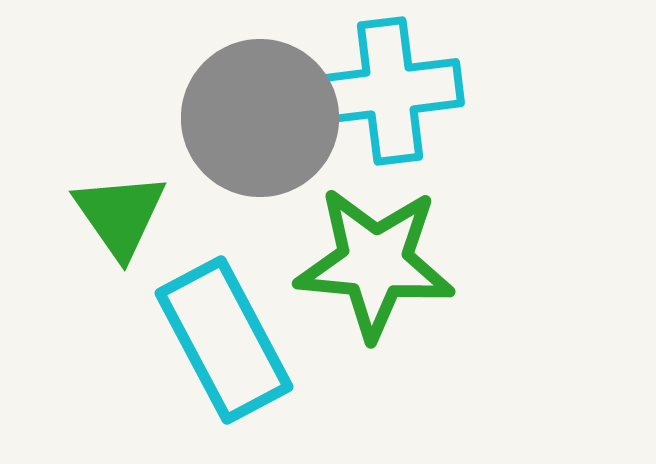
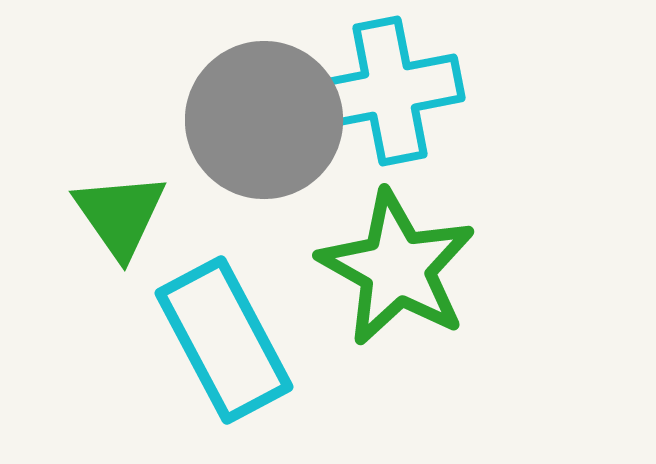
cyan cross: rotated 4 degrees counterclockwise
gray circle: moved 4 px right, 2 px down
green star: moved 22 px right, 5 px down; rotated 24 degrees clockwise
